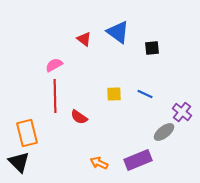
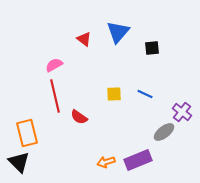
blue triangle: rotated 35 degrees clockwise
red line: rotated 12 degrees counterclockwise
orange arrow: moved 7 px right, 1 px up; rotated 42 degrees counterclockwise
